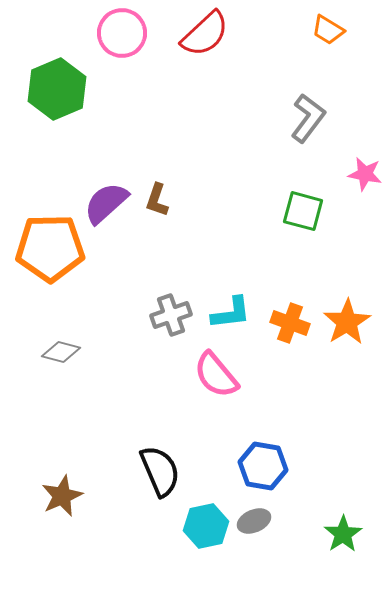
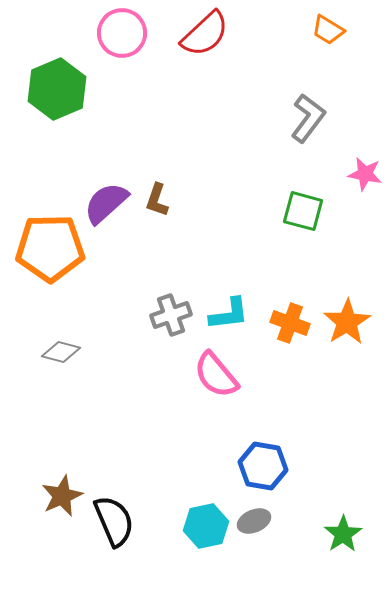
cyan L-shape: moved 2 px left, 1 px down
black semicircle: moved 46 px left, 50 px down
